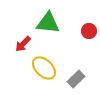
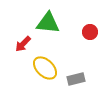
red circle: moved 1 px right, 1 px down
yellow ellipse: moved 1 px right
gray rectangle: rotated 30 degrees clockwise
